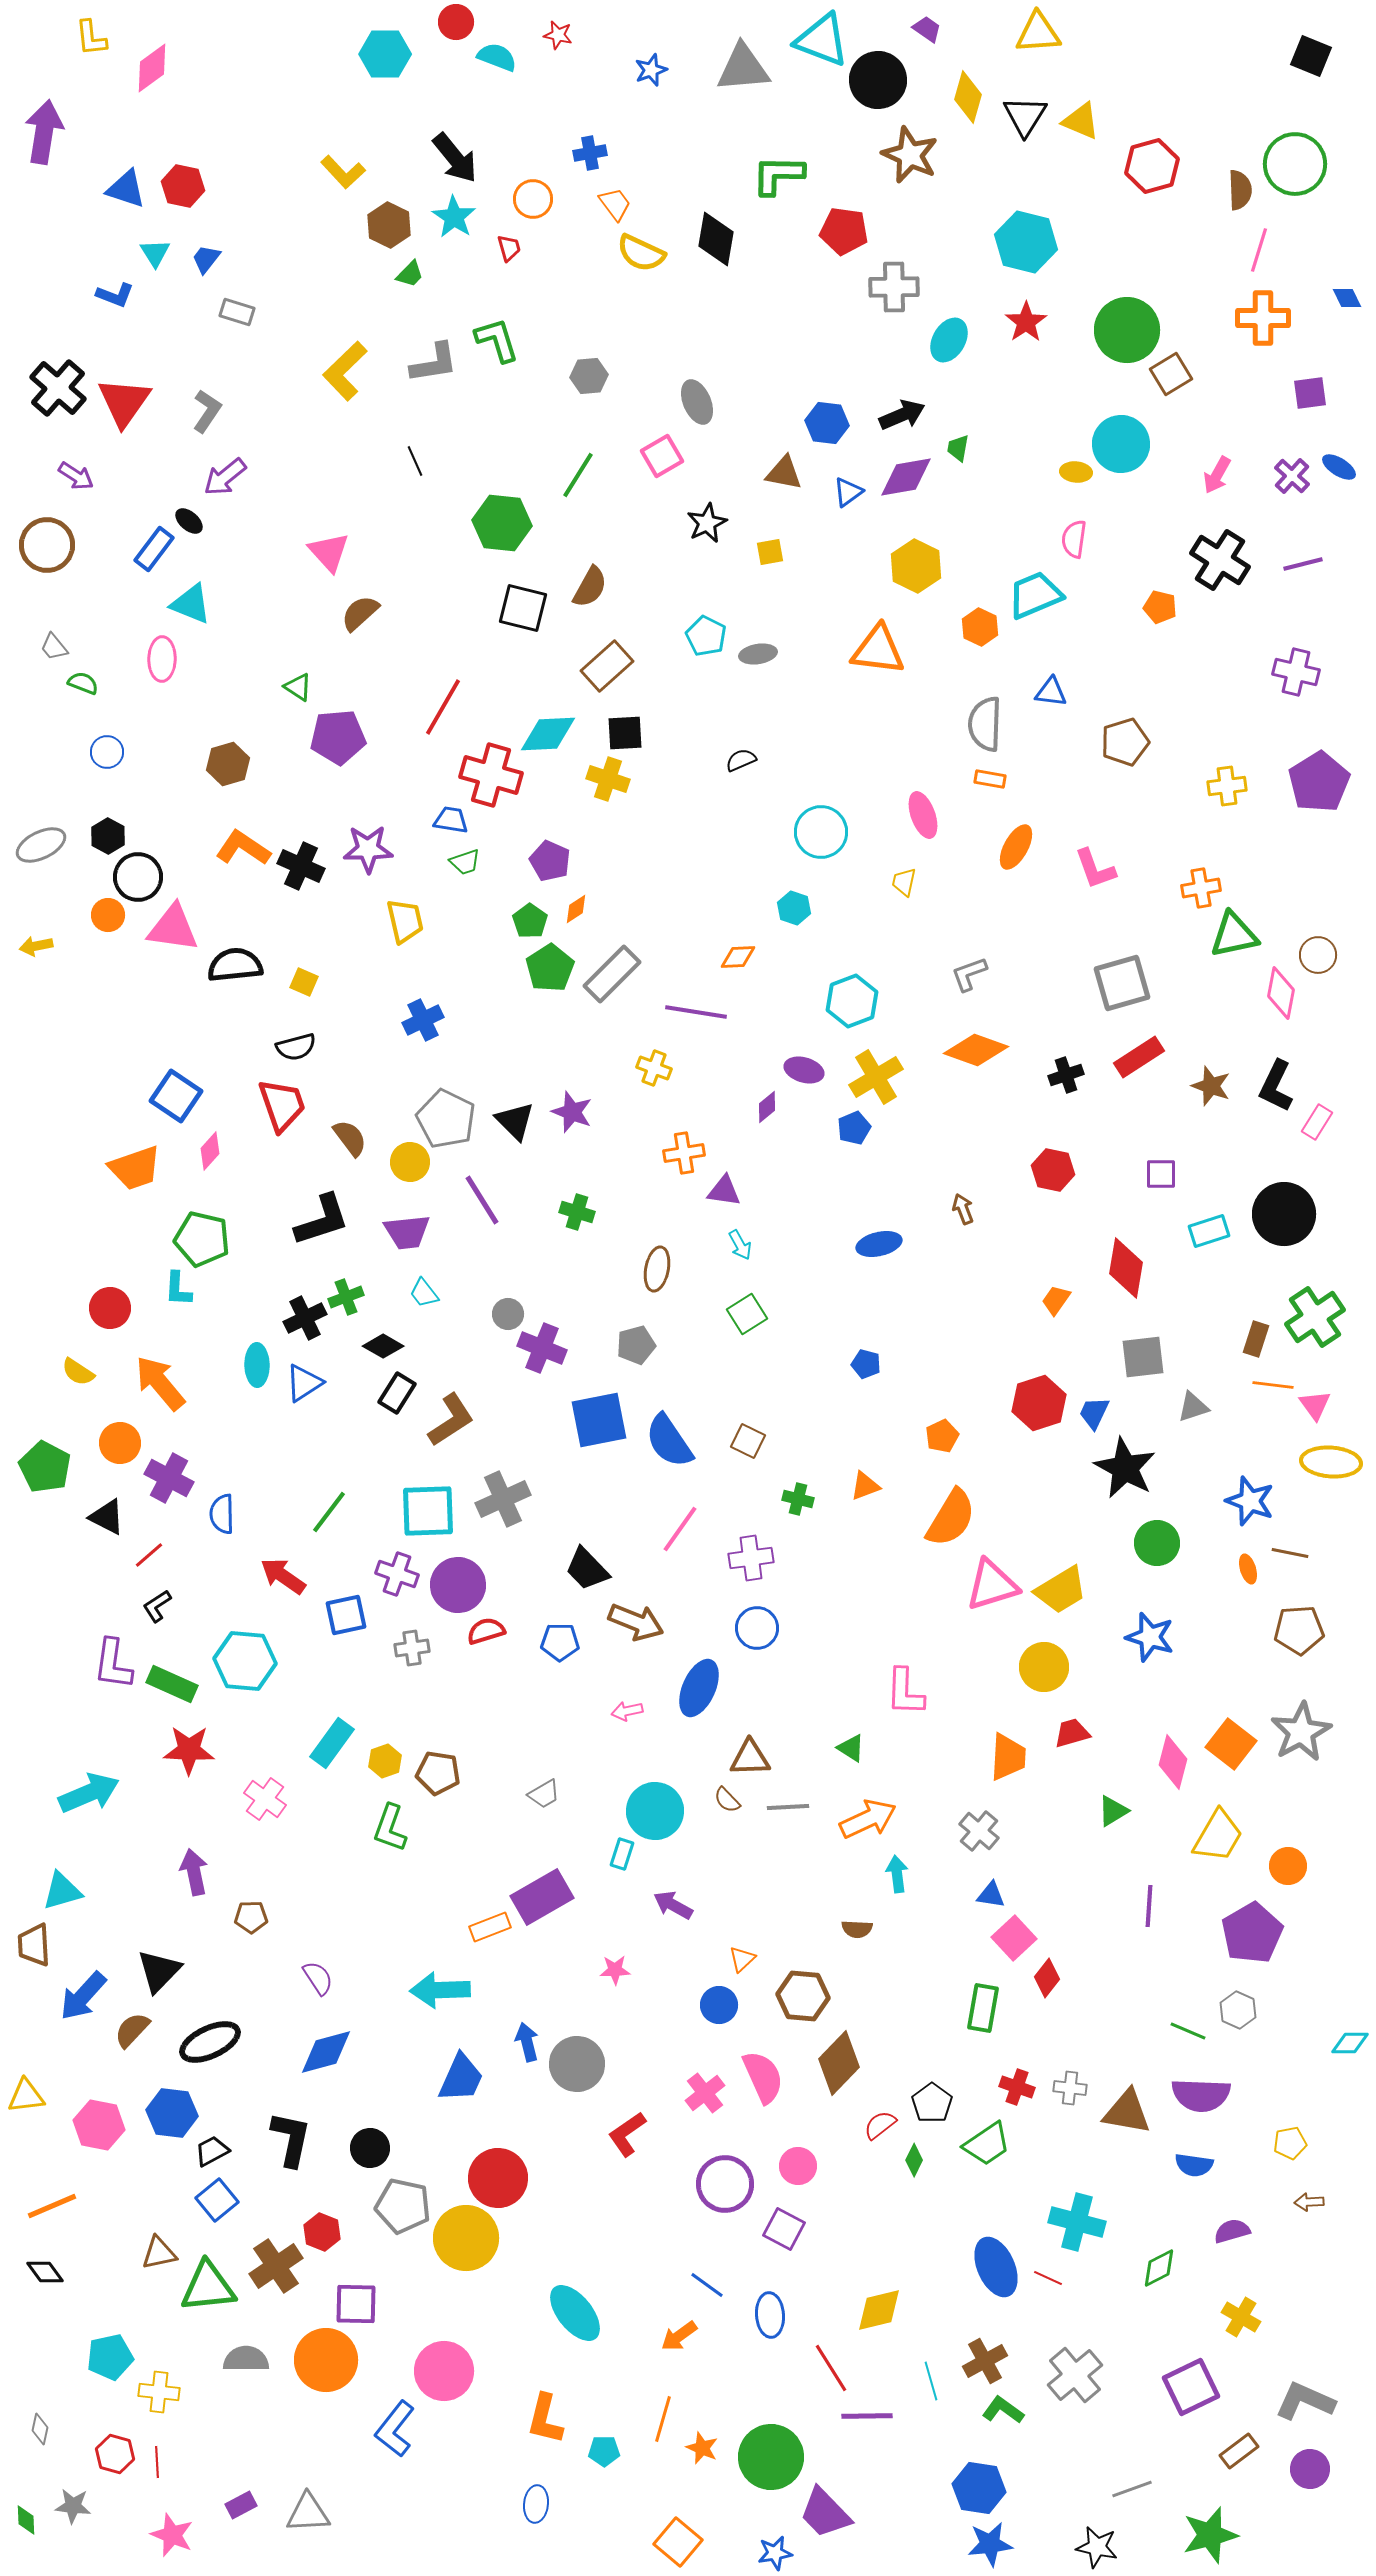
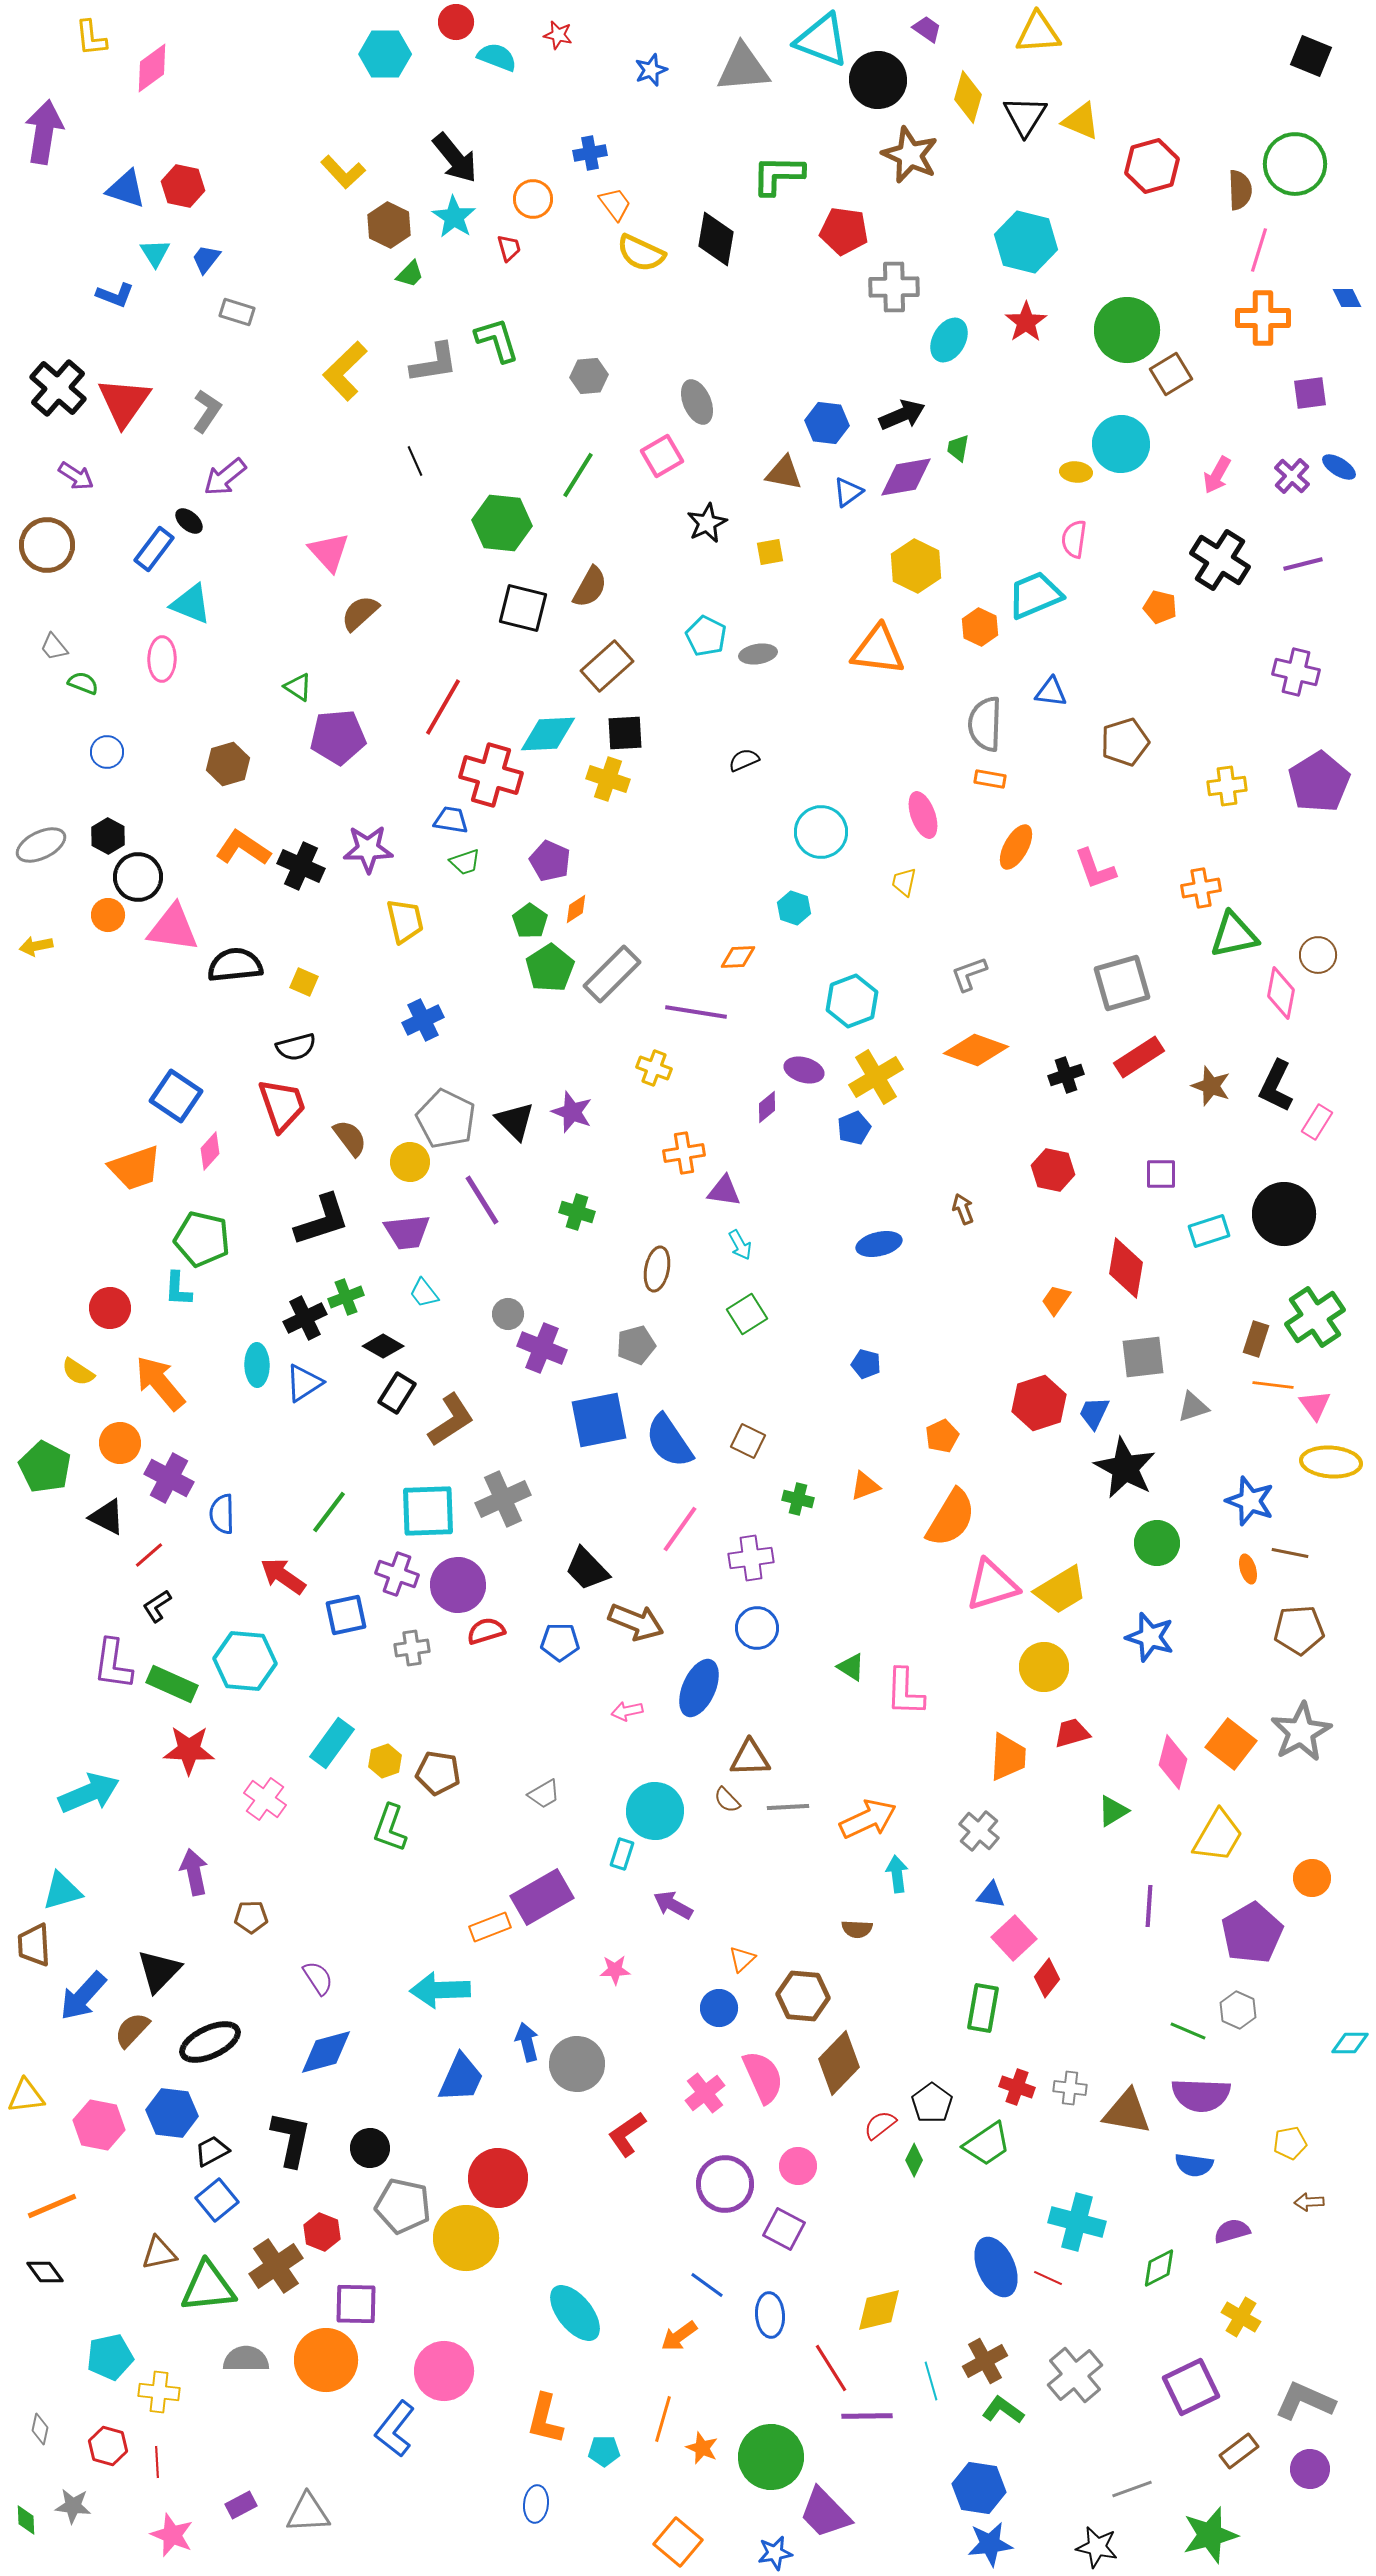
black semicircle at (741, 760): moved 3 px right
green triangle at (851, 1748): moved 81 px up
orange circle at (1288, 1866): moved 24 px right, 12 px down
blue circle at (719, 2005): moved 3 px down
red hexagon at (115, 2454): moved 7 px left, 8 px up
